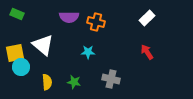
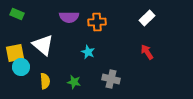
orange cross: moved 1 px right; rotated 18 degrees counterclockwise
cyan star: rotated 24 degrees clockwise
yellow semicircle: moved 2 px left, 1 px up
